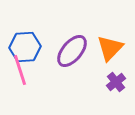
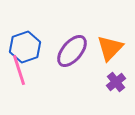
blue hexagon: rotated 16 degrees counterclockwise
pink line: moved 1 px left
